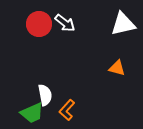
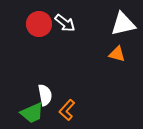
orange triangle: moved 14 px up
